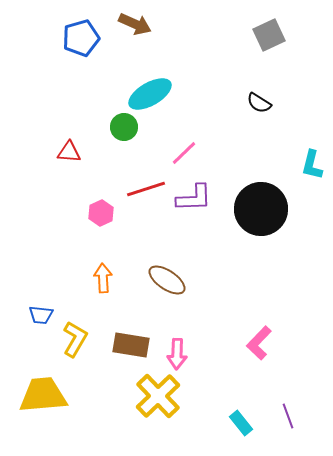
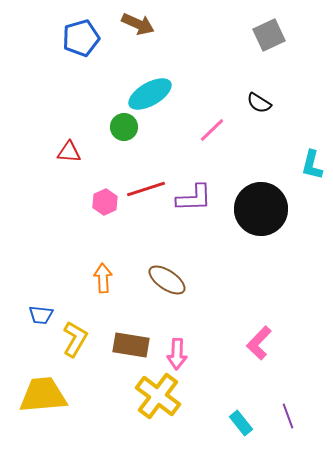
brown arrow: moved 3 px right
pink line: moved 28 px right, 23 px up
pink hexagon: moved 4 px right, 11 px up
yellow cross: rotated 9 degrees counterclockwise
